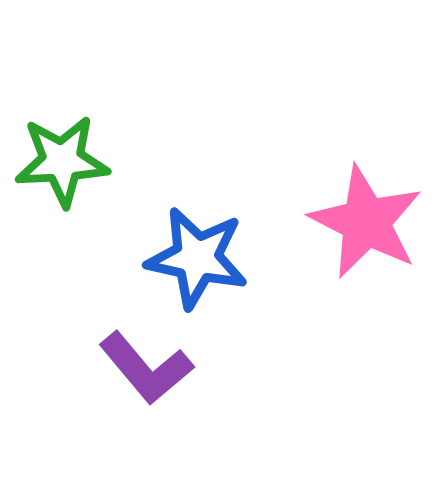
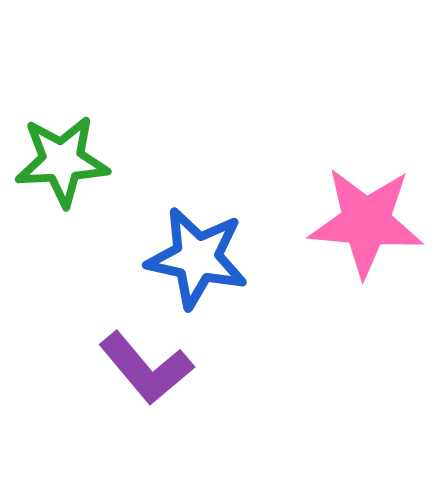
pink star: rotated 22 degrees counterclockwise
